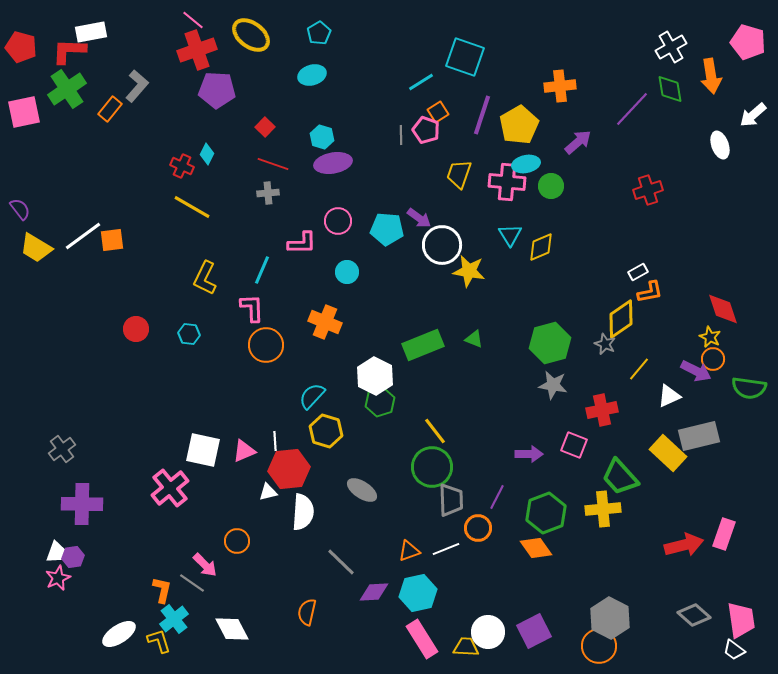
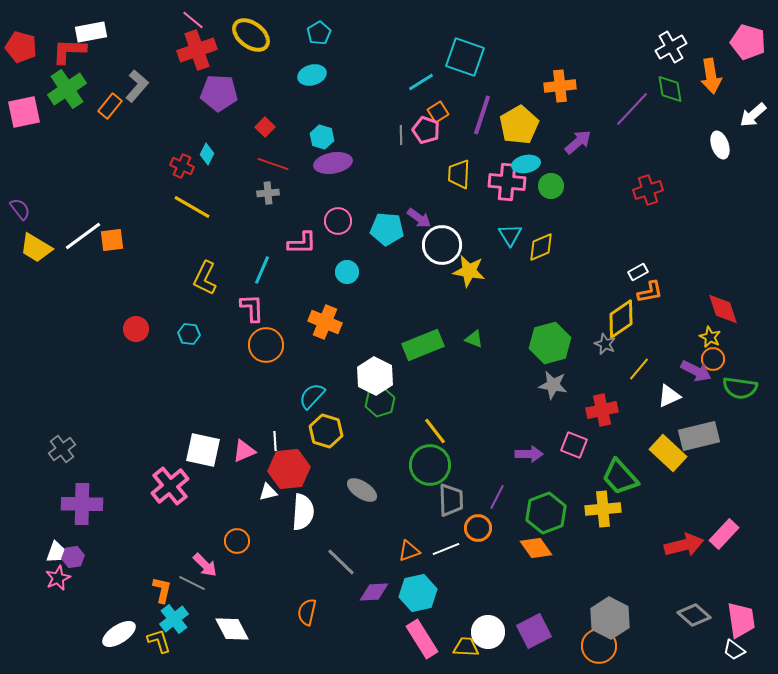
purple pentagon at (217, 90): moved 2 px right, 3 px down
orange rectangle at (110, 109): moved 3 px up
yellow trapezoid at (459, 174): rotated 16 degrees counterclockwise
green semicircle at (749, 388): moved 9 px left
green circle at (432, 467): moved 2 px left, 2 px up
pink cross at (170, 488): moved 2 px up
pink rectangle at (724, 534): rotated 24 degrees clockwise
gray line at (192, 583): rotated 8 degrees counterclockwise
